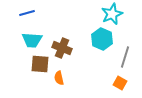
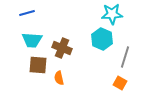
cyan star: rotated 20 degrees clockwise
brown square: moved 2 px left, 1 px down
